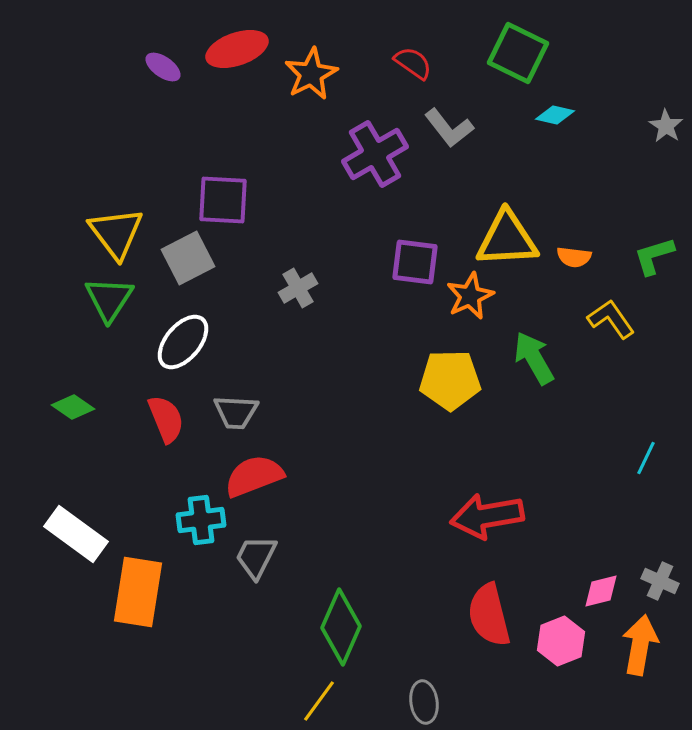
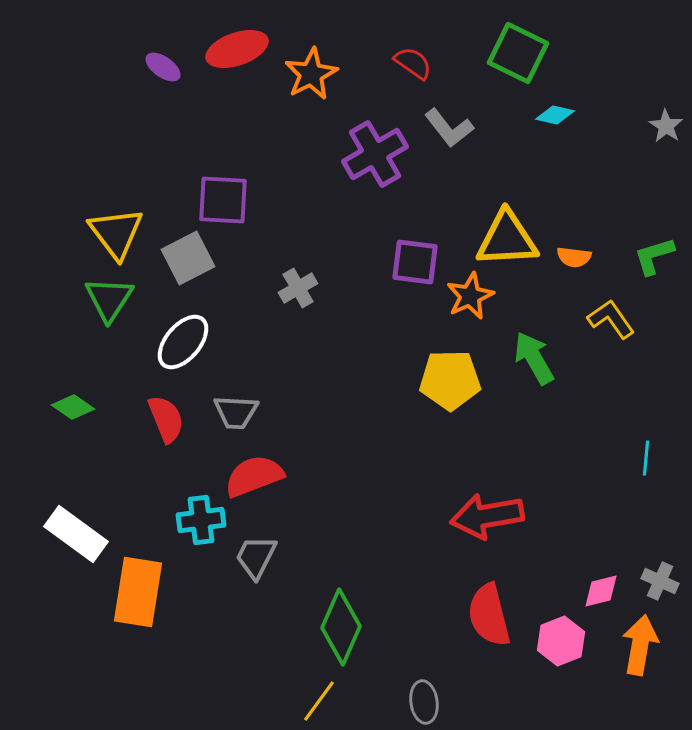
cyan line at (646, 458): rotated 20 degrees counterclockwise
